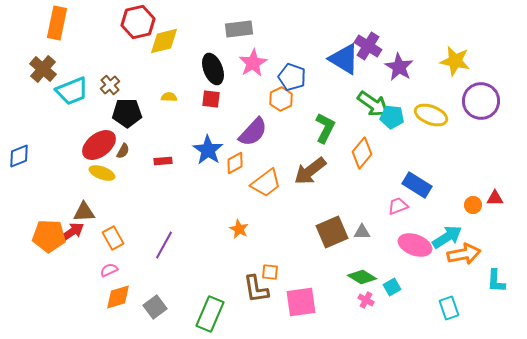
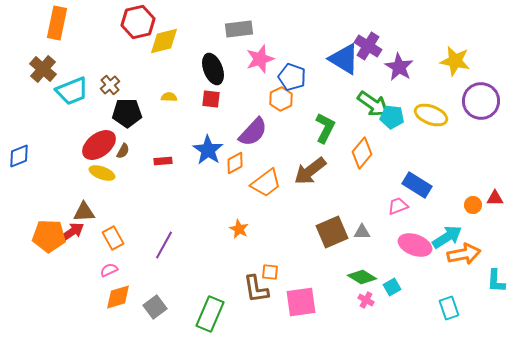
pink star at (253, 63): moved 7 px right, 4 px up; rotated 12 degrees clockwise
